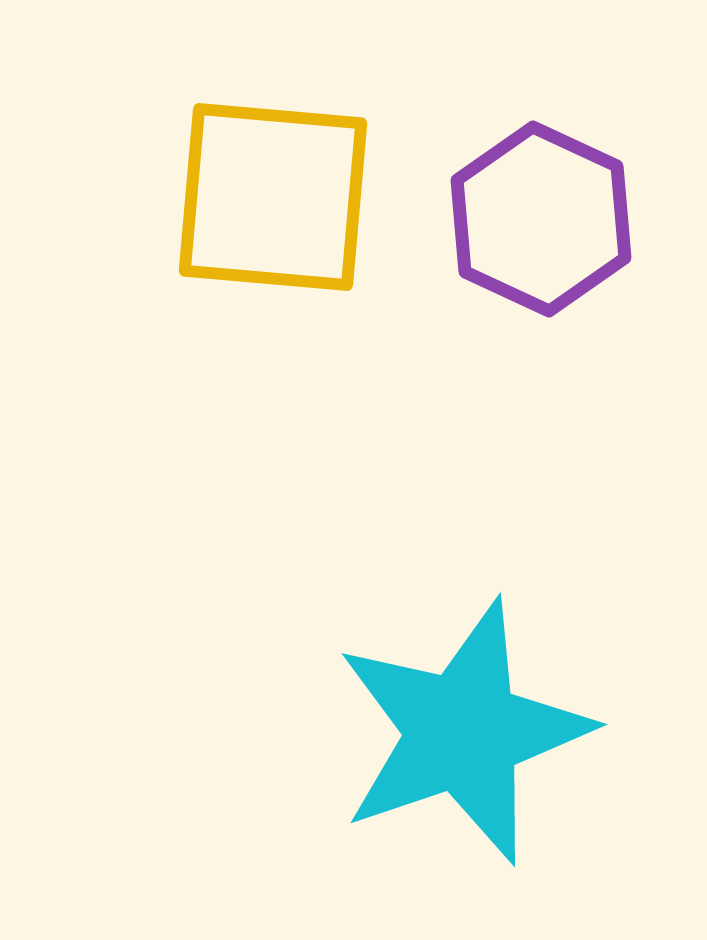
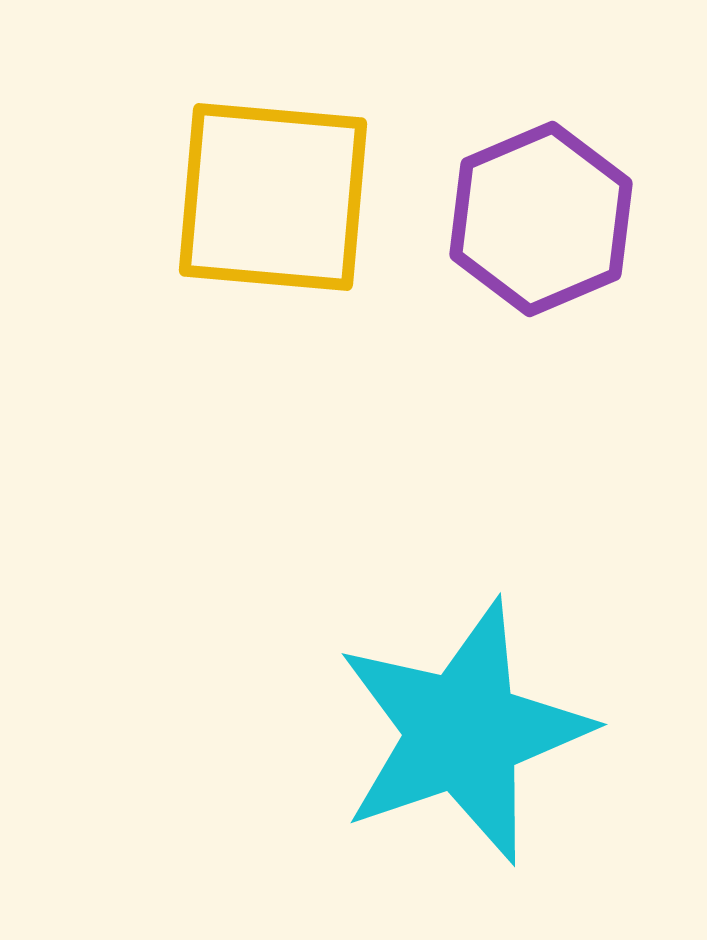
purple hexagon: rotated 12 degrees clockwise
